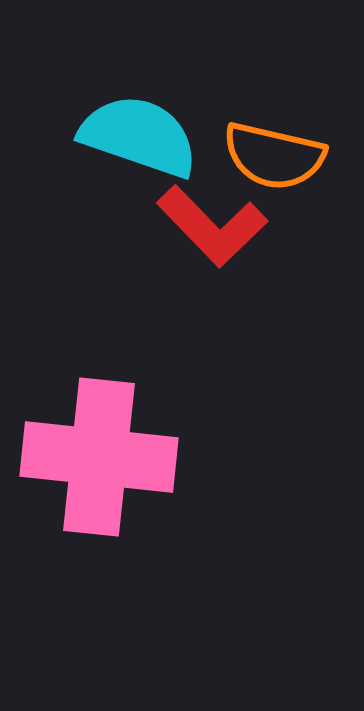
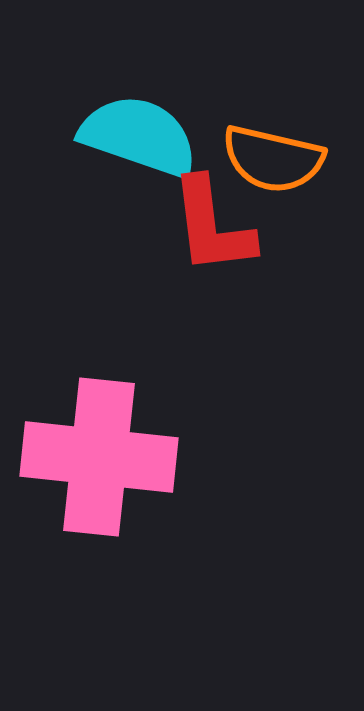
orange semicircle: moved 1 px left, 3 px down
red L-shape: rotated 37 degrees clockwise
